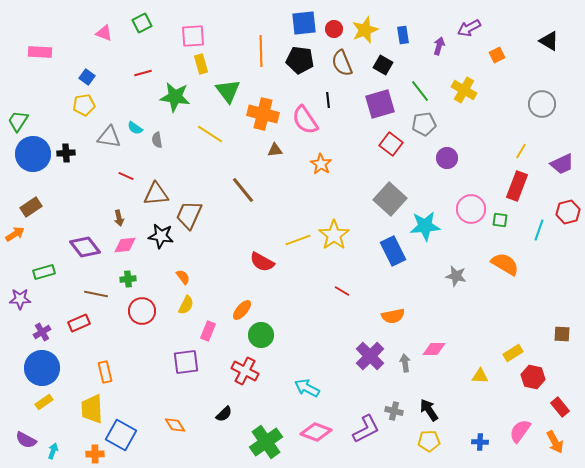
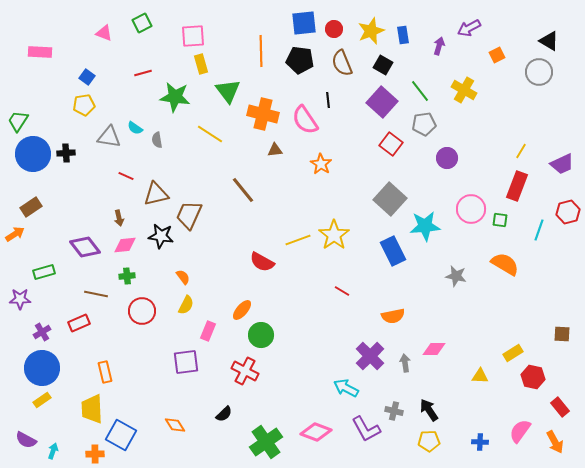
yellow star at (365, 30): moved 6 px right, 1 px down
purple square at (380, 104): moved 2 px right, 2 px up; rotated 32 degrees counterclockwise
gray circle at (542, 104): moved 3 px left, 32 px up
brown triangle at (156, 194): rotated 8 degrees counterclockwise
green cross at (128, 279): moved 1 px left, 3 px up
cyan arrow at (307, 388): moved 39 px right
yellow rectangle at (44, 402): moved 2 px left, 2 px up
purple L-shape at (366, 429): rotated 88 degrees clockwise
